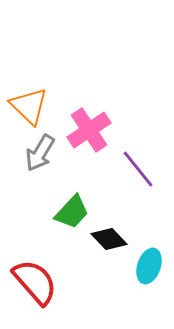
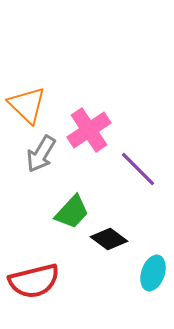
orange triangle: moved 2 px left, 1 px up
gray arrow: moved 1 px right, 1 px down
purple line: rotated 6 degrees counterclockwise
black diamond: rotated 9 degrees counterclockwise
cyan ellipse: moved 4 px right, 7 px down
red semicircle: moved 1 px left, 1 px up; rotated 117 degrees clockwise
